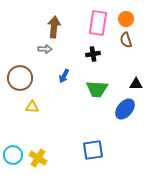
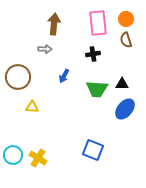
pink rectangle: rotated 15 degrees counterclockwise
brown arrow: moved 3 px up
brown circle: moved 2 px left, 1 px up
black triangle: moved 14 px left
blue square: rotated 30 degrees clockwise
